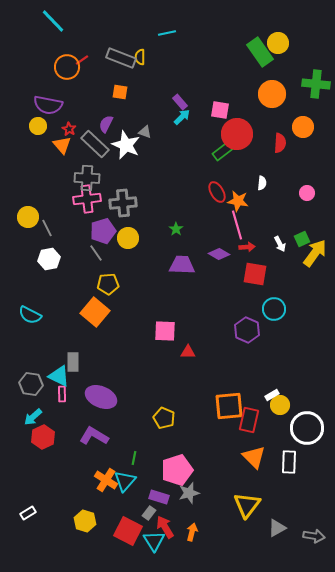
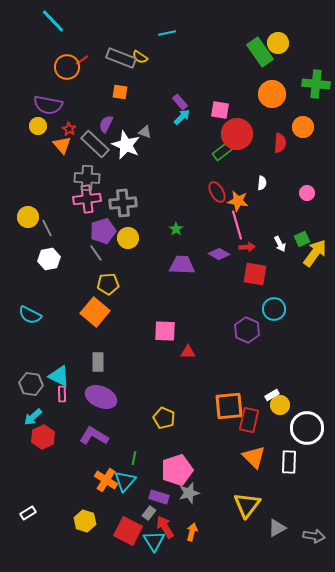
yellow semicircle at (140, 57): rotated 56 degrees counterclockwise
gray rectangle at (73, 362): moved 25 px right
